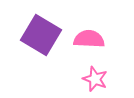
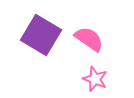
pink semicircle: rotated 32 degrees clockwise
